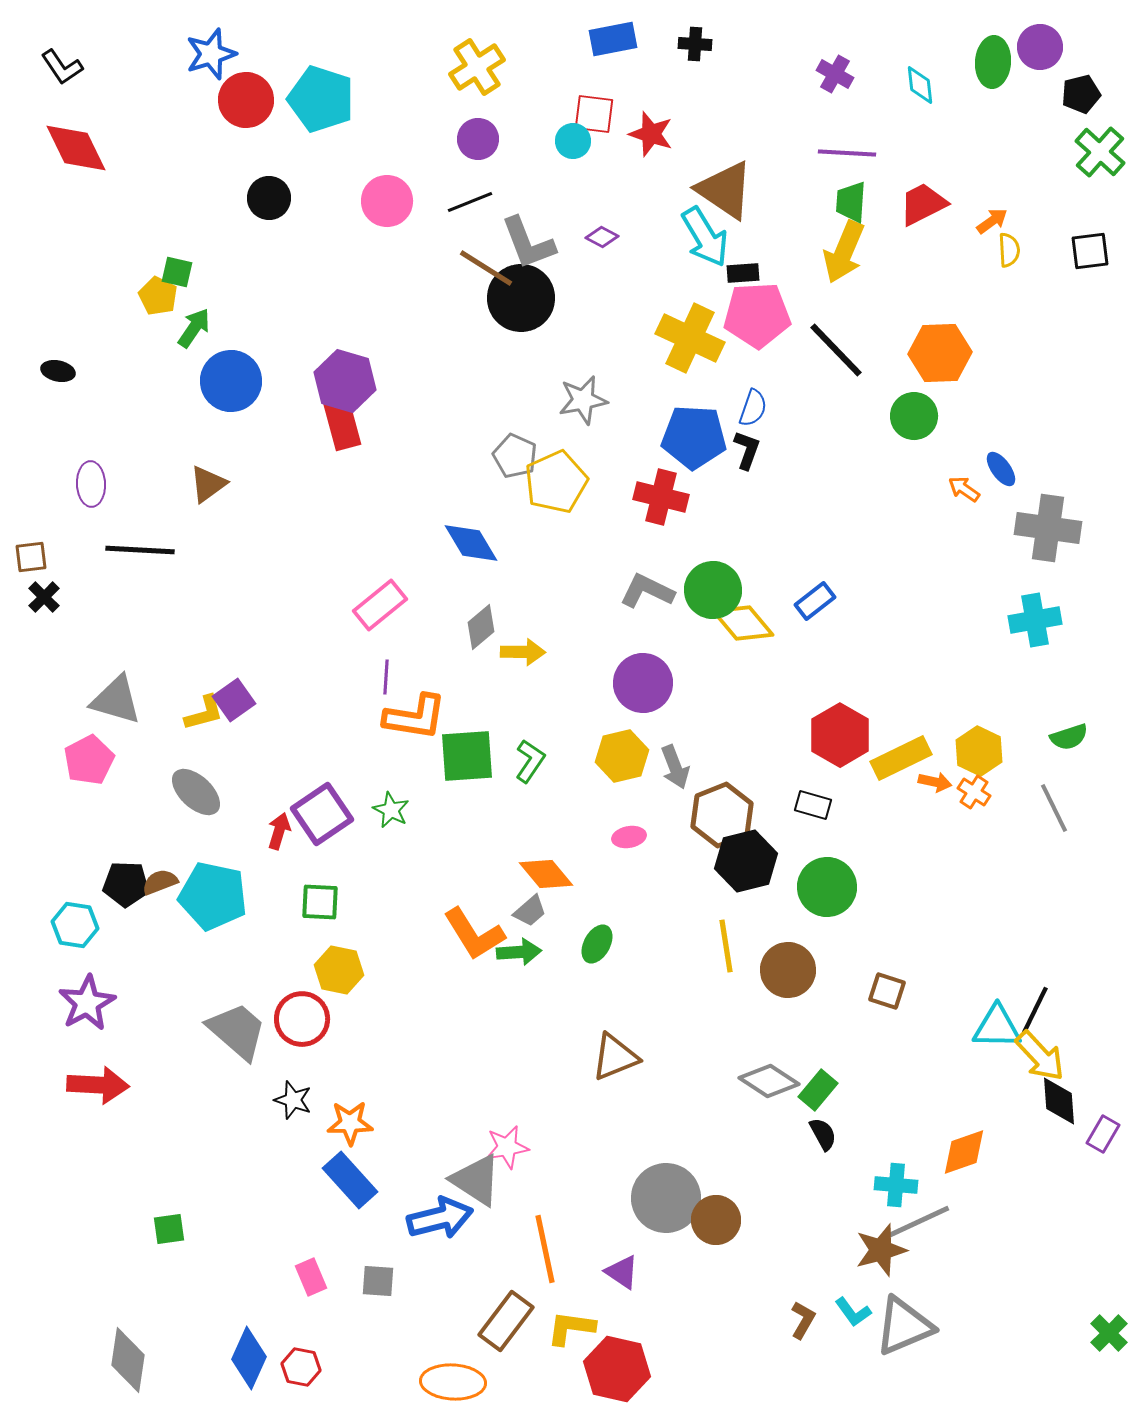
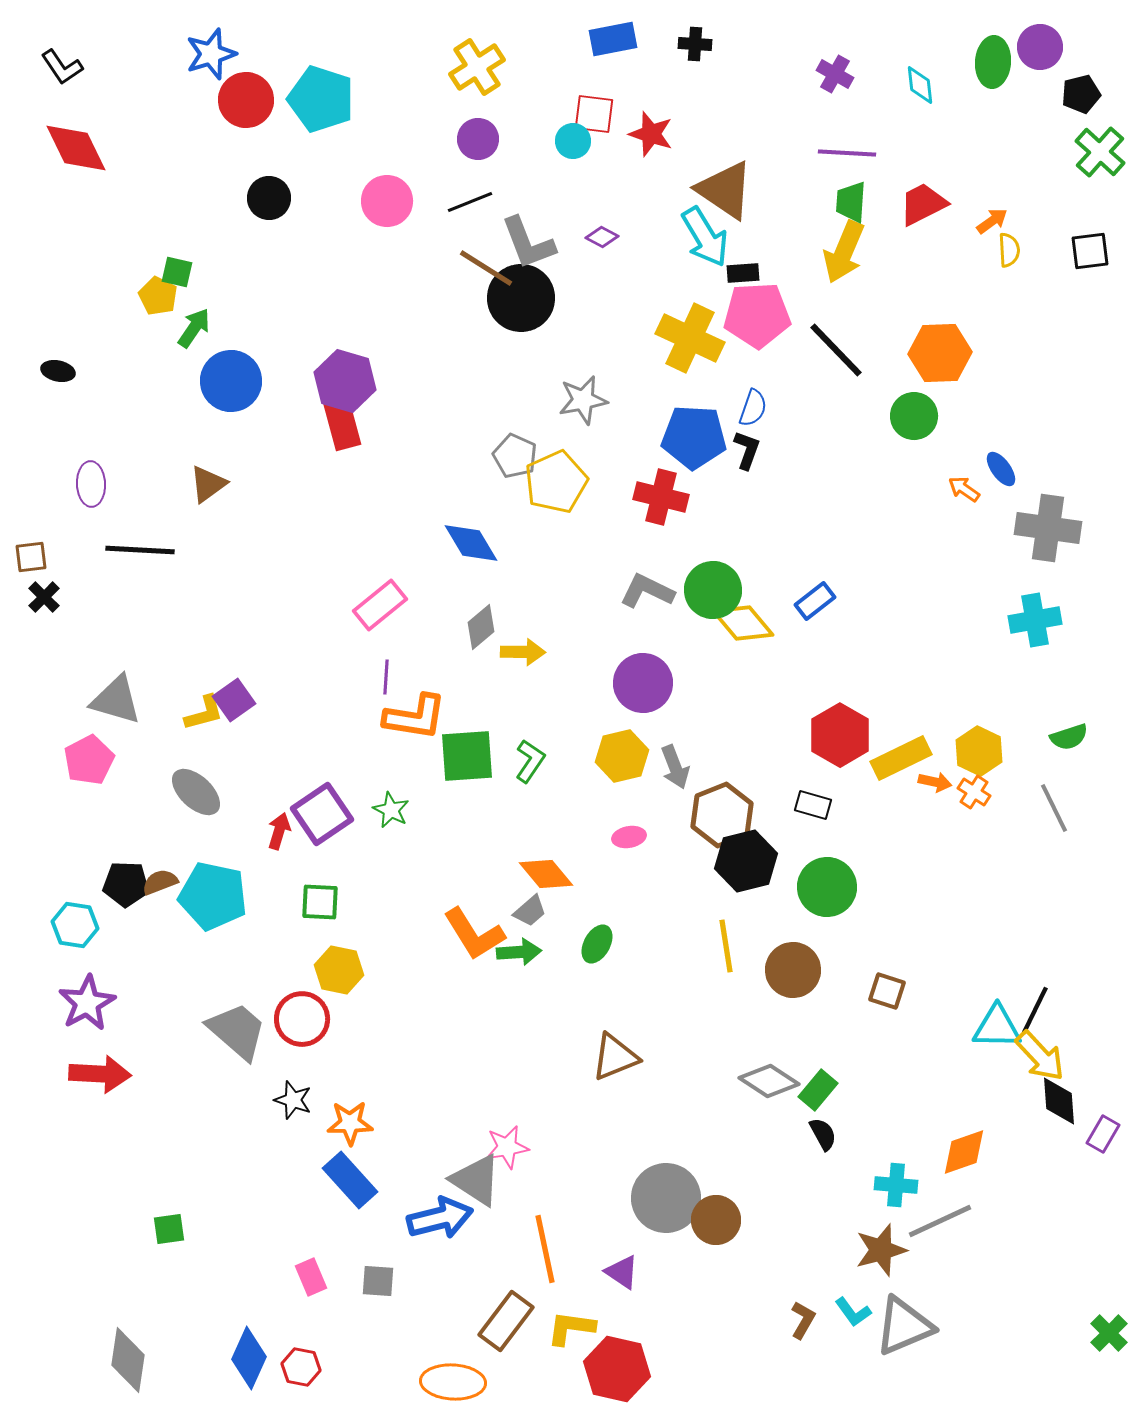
brown circle at (788, 970): moved 5 px right
red arrow at (98, 1085): moved 2 px right, 11 px up
gray line at (918, 1222): moved 22 px right, 1 px up
